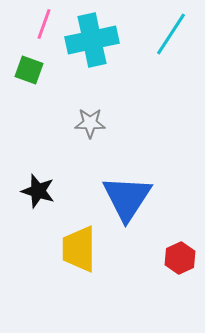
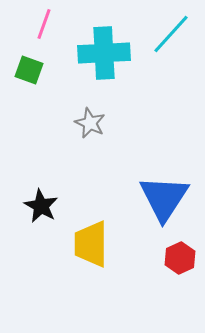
cyan line: rotated 9 degrees clockwise
cyan cross: moved 12 px right, 13 px down; rotated 9 degrees clockwise
gray star: rotated 24 degrees clockwise
black star: moved 3 px right, 15 px down; rotated 12 degrees clockwise
blue triangle: moved 37 px right
yellow trapezoid: moved 12 px right, 5 px up
